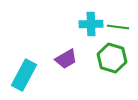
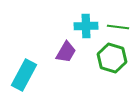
cyan cross: moved 5 px left, 2 px down
purple trapezoid: moved 7 px up; rotated 30 degrees counterclockwise
